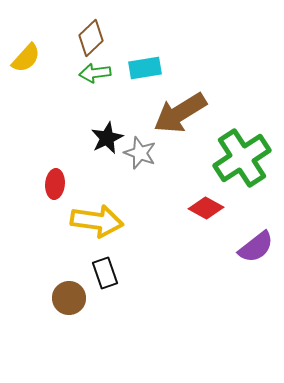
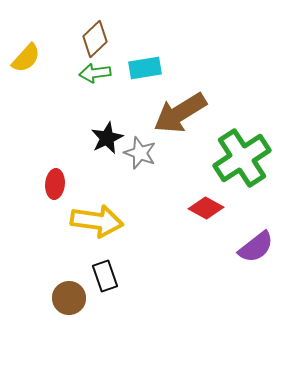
brown diamond: moved 4 px right, 1 px down
black rectangle: moved 3 px down
